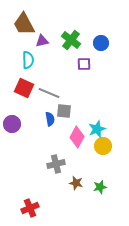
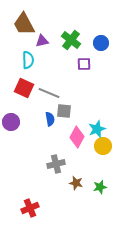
purple circle: moved 1 px left, 2 px up
